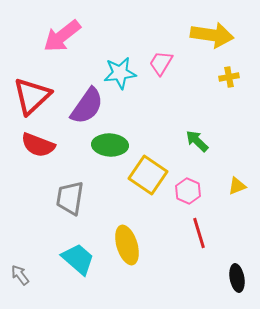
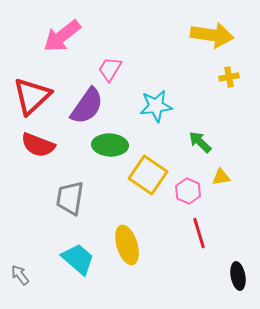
pink trapezoid: moved 51 px left, 6 px down
cyan star: moved 36 px right, 33 px down
green arrow: moved 3 px right, 1 px down
yellow triangle: moved 16 px left, 9 px up; rotated 12 degrees clockwise
black ellipse: moved 1 px right, 2 px up
